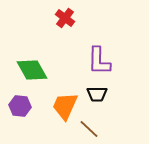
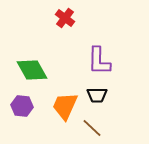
black trapezoid: moved 1 px down
purple hexagon: moved 2 px right
brown line: moved 3 px right, 1 px up
